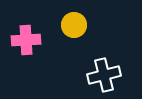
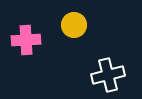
white cross: moved 4 px right
